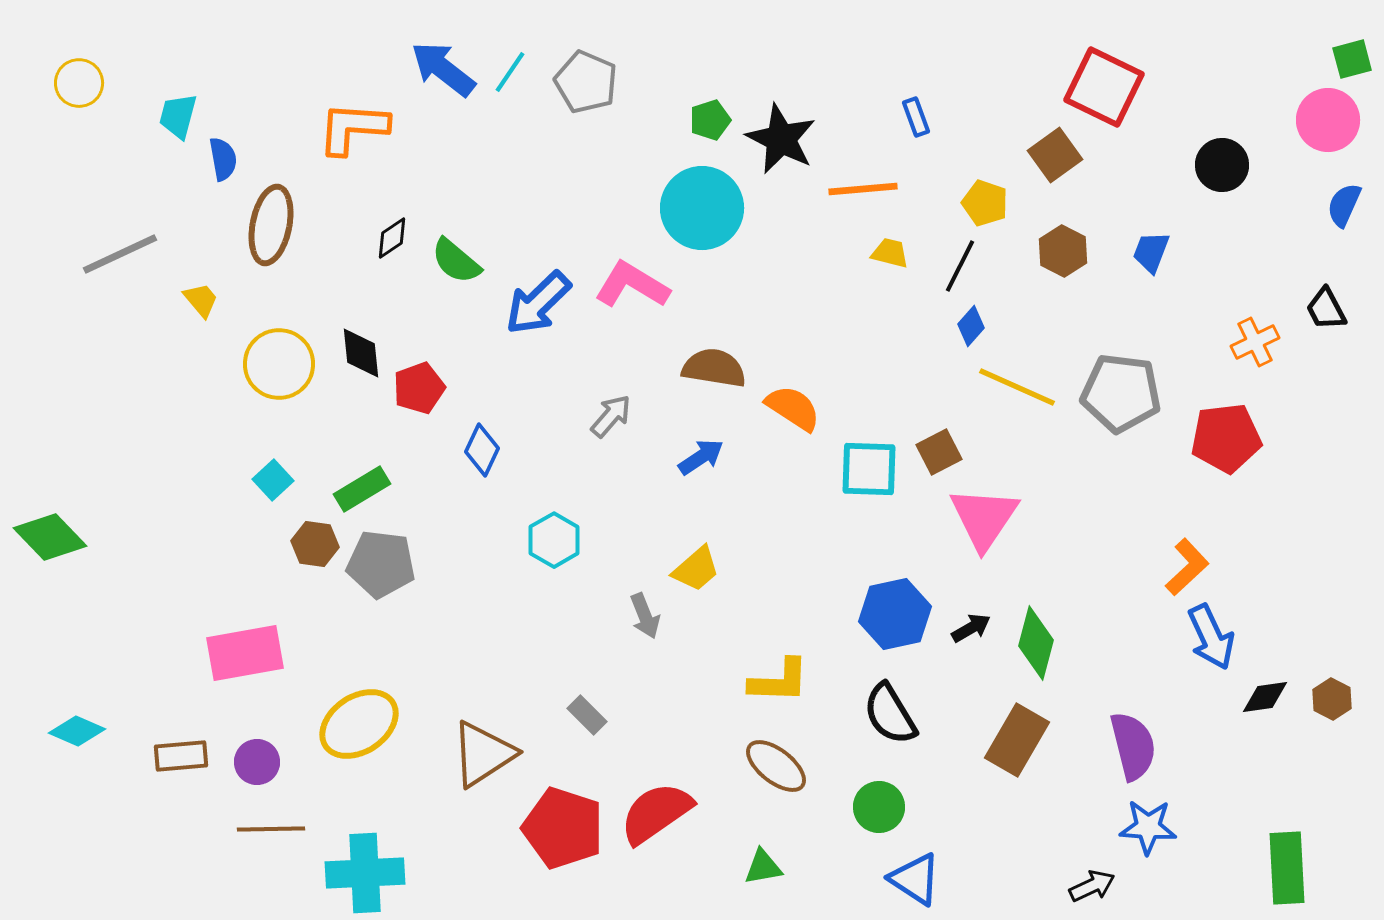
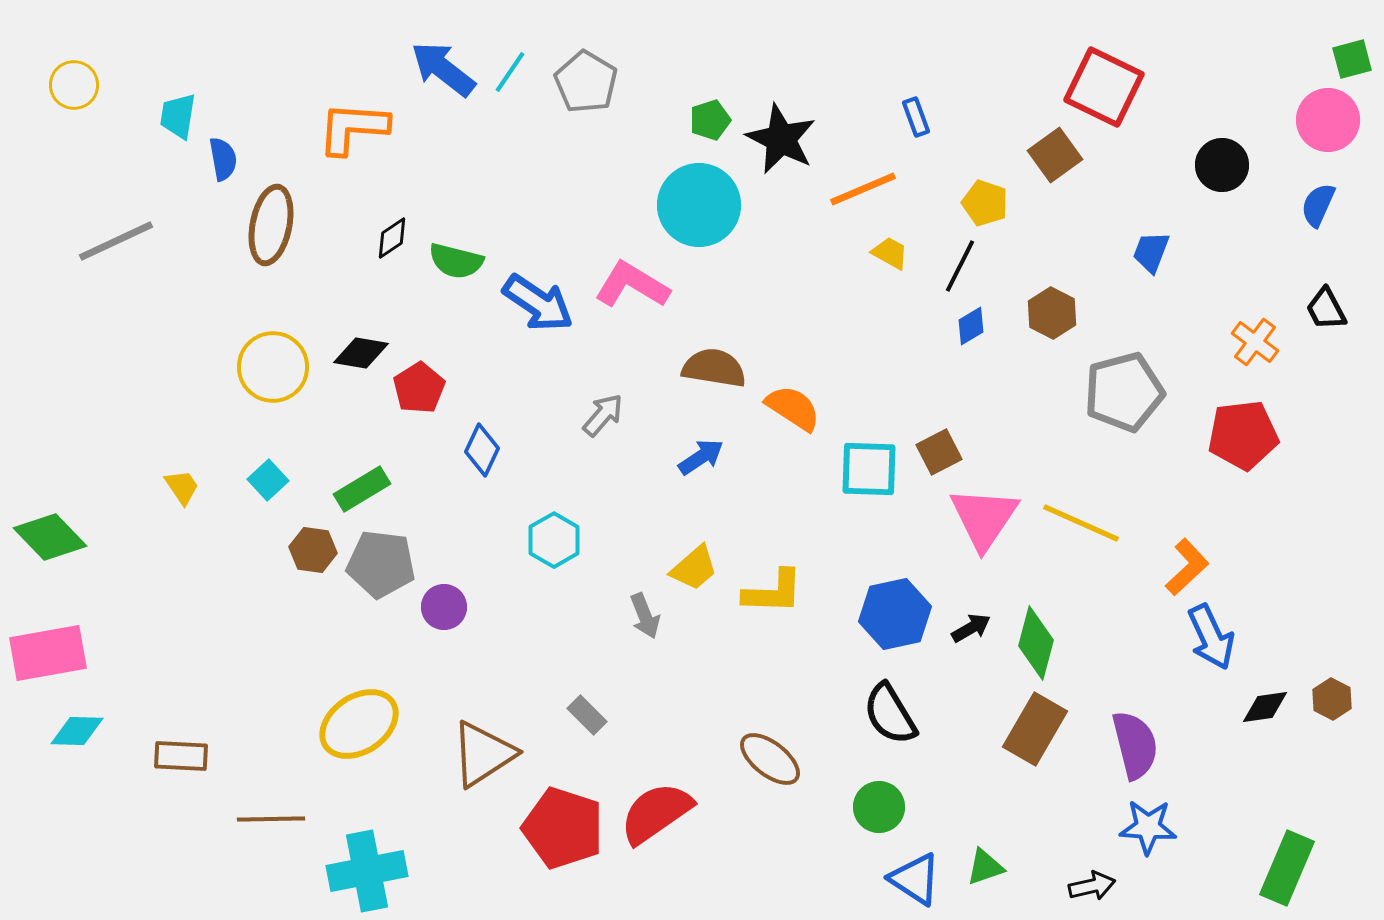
gray pentagon at (586, 82): rotated 8 degrees clockwise
yellow circle at (79, 83): moved 5 px left, 2 px down
cyan trapezoid at (178, 116): rotated 6 degrees counterclockwise
orange line at (863, 189): rotated 18 degrees counterclockwise
blue semicircle at (1344, 205): moved 26 px left
cyan circle at (702, 208): moved 3 px left, 3 px up
brown hexagon at (1063, 251): moved 11 px left, 62 px down
yellow trapezoid at (890, 253): rotated 15 degrees clockwise
gray line at (120, 254): moved 4 px left, 13 px up
green semicircle at (456, 261): rotated 26 degrees counterclockwise
yellow trapezoid at (201, 300): moved 19 px left, 187 px down; rotated 6 degrees clockwise
blue arrow at (538, 303): rotated 102 degrees counterclockwise
blue diamond at (971, 326): rotated 18 degrees clockwise
orange cross at (1255, 342): rotated 27 degrees counterclockwise
black diamond at (361, 353): rotated 74 degrees counterclockwise
yellow circle at (279, 364): moved 6 px left, 3 px down
yellow line at (1017, 387): moved 64 px right, 136 px down
red pentagon at (419, 388): rotated 12 degrees counterclockwise
gray pentagon at (1121, 393): moved 3 px right, 1 px up; rotated 22 degrees counterclockwise
gray arrow at (611, 416): moved 8 px left, 1 px up
red pentagon at (1226, 438): moved 17 px right, 3 px up
cyan square at (273, 480): moved 5 px left
brown hexagon at (315, 544): moved 2 px left, 6 px down
yellow trapezoid at (696, 569): moved 2 px left, 1 px up
pink rectangle at (245, 653): moved 197 px left
yellow L-shape at (779, 681): moved 6 px left, 89 px up
black diamond at (1265, 697): moved 10 px down
cyan diamond at (77, 731): rotated 22 degrees counterclockwise
brown rectangle at (1017, 740): moved 18 px right, 11 px up
purple semicircle at (1133, 746): moved 2 px right, 1 px up
brown rectangle at (181, 756): rotated 8 degrees clockwise
purple circle at (257, 762): moved 187 px right, 155 px up
brown ellipse at (776, 766): moved 6 px left, 7 px up
brown line at (271, 829): moved 10 px up
green triangle at (763, 867): moved 222 px right; rotated 9 degrees counterclockwise
green rectangle at (1287, 868): rotated 26 degrees clockwise
cyan cross at (365, 873): moved 2 px right, 2 px up; rotated 8 degrees counterclockwise
black arrow at (1092, 886): rotated 12 degrees clockwise
